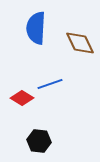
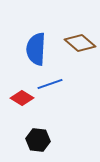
blue semicircle: moved 21 px down
brown diamond: rotated 24 degrees counterclockwise
black hexagon: moved 1 px left, 1 px up
